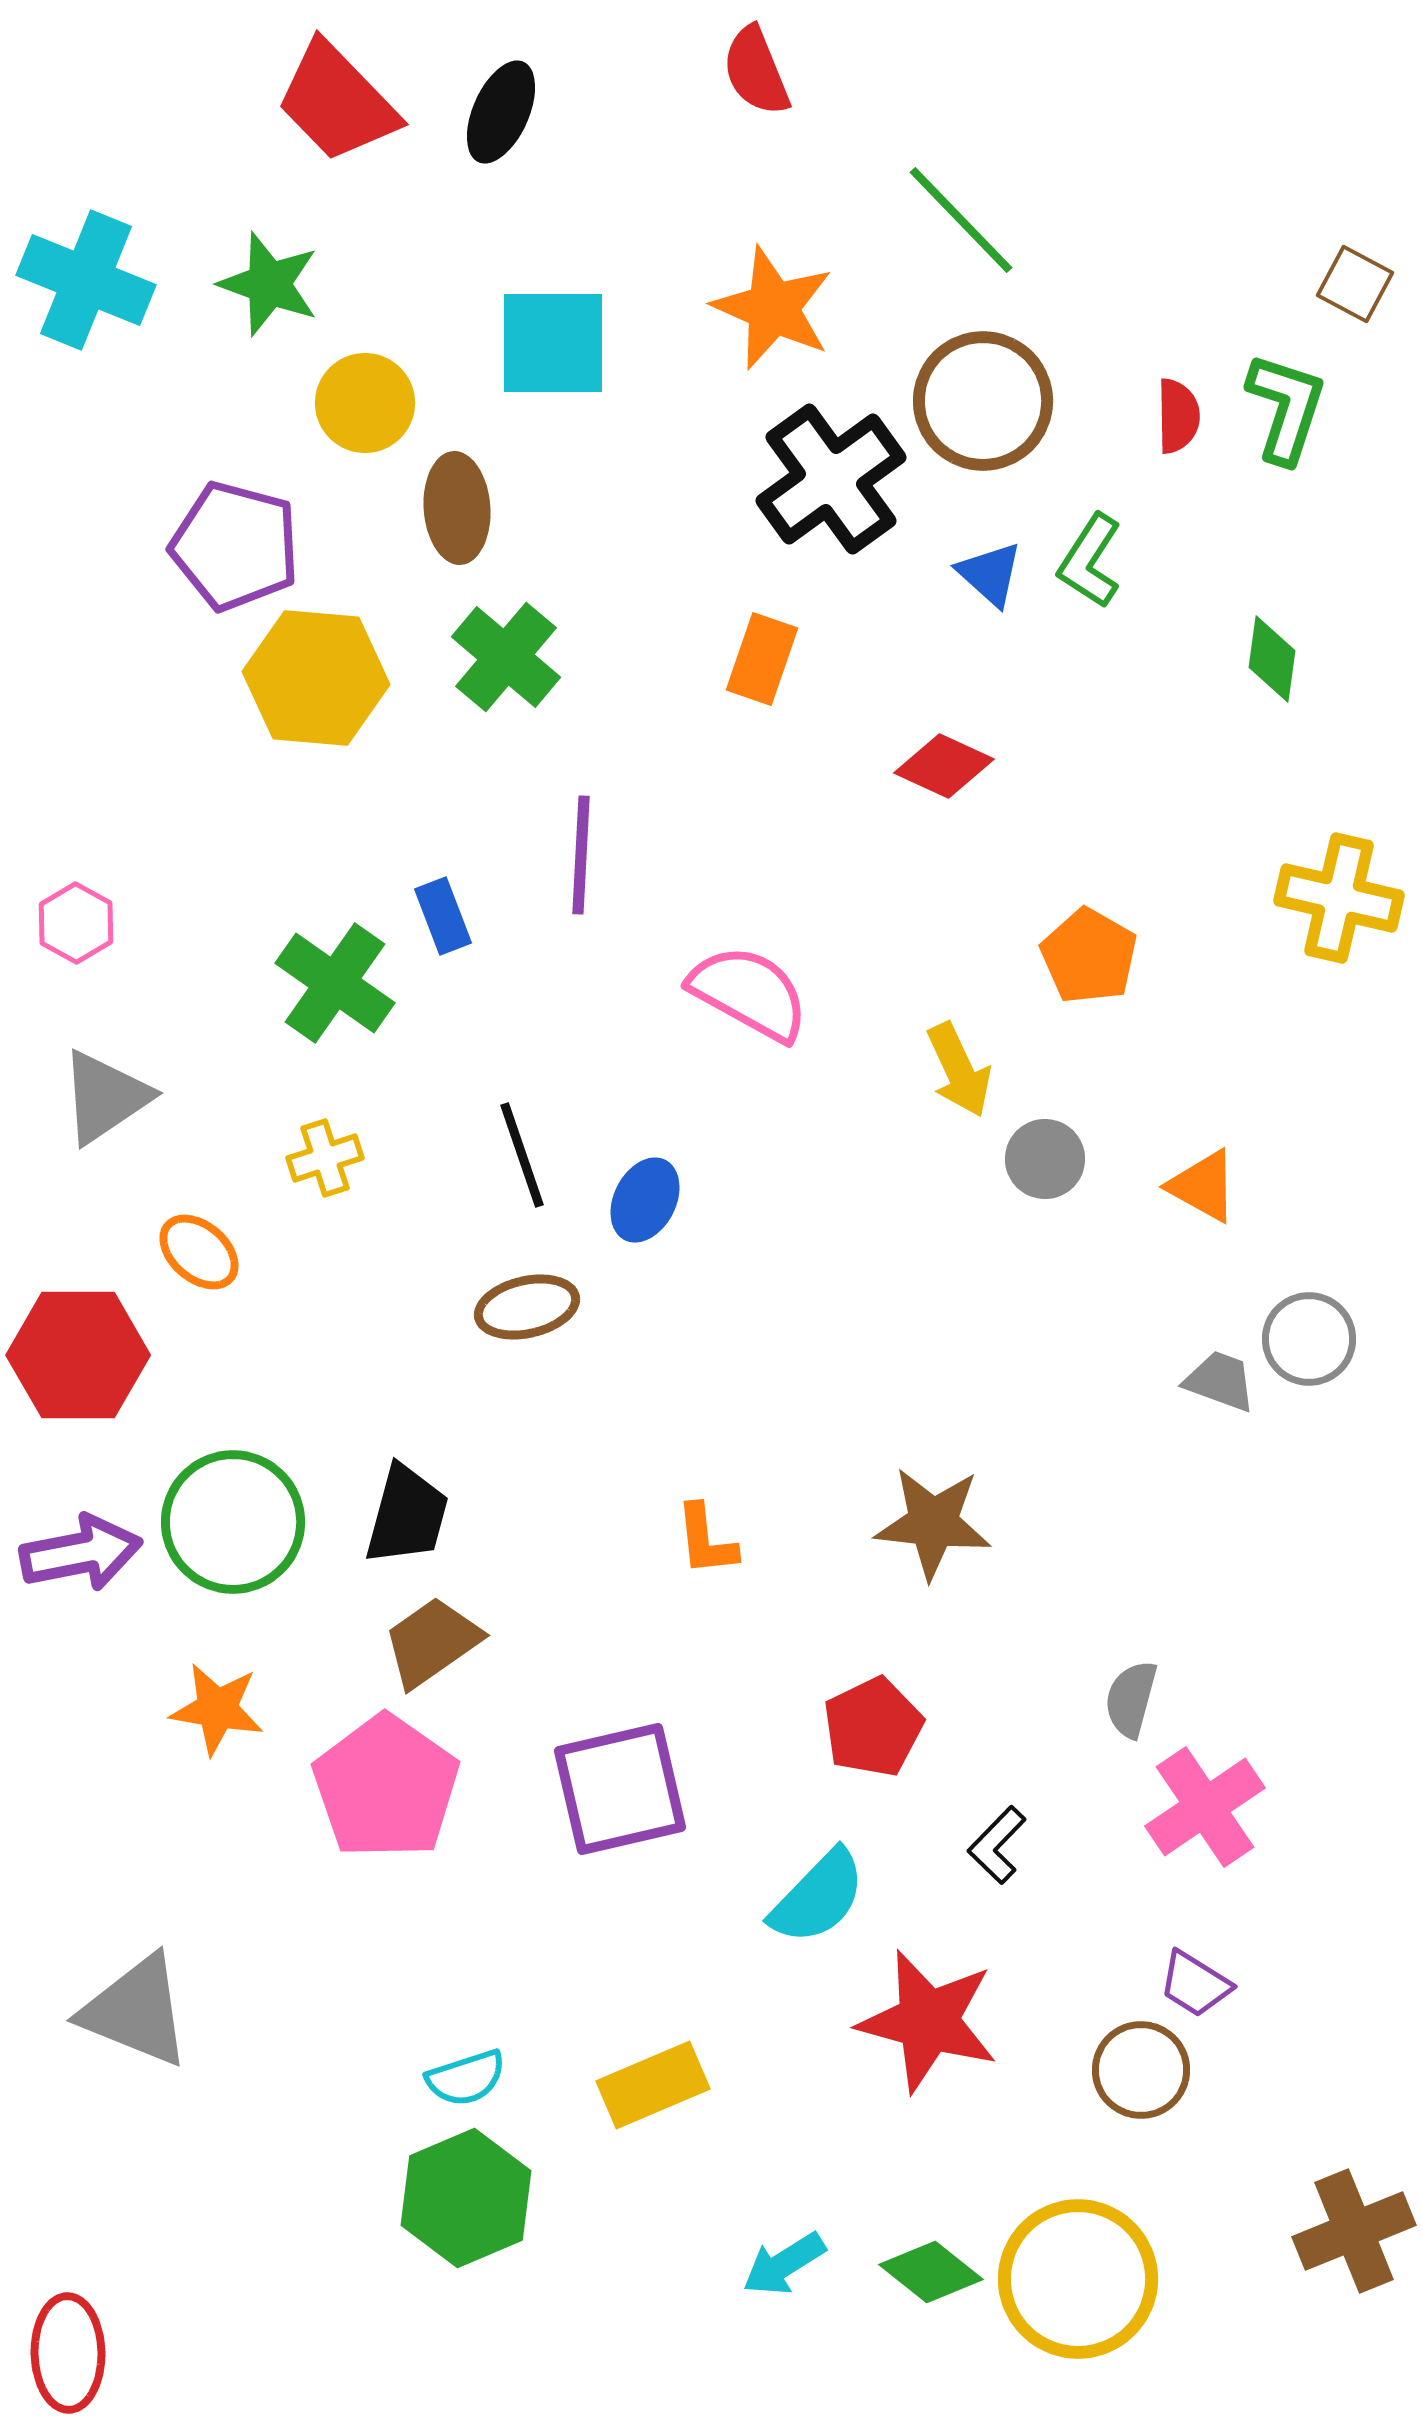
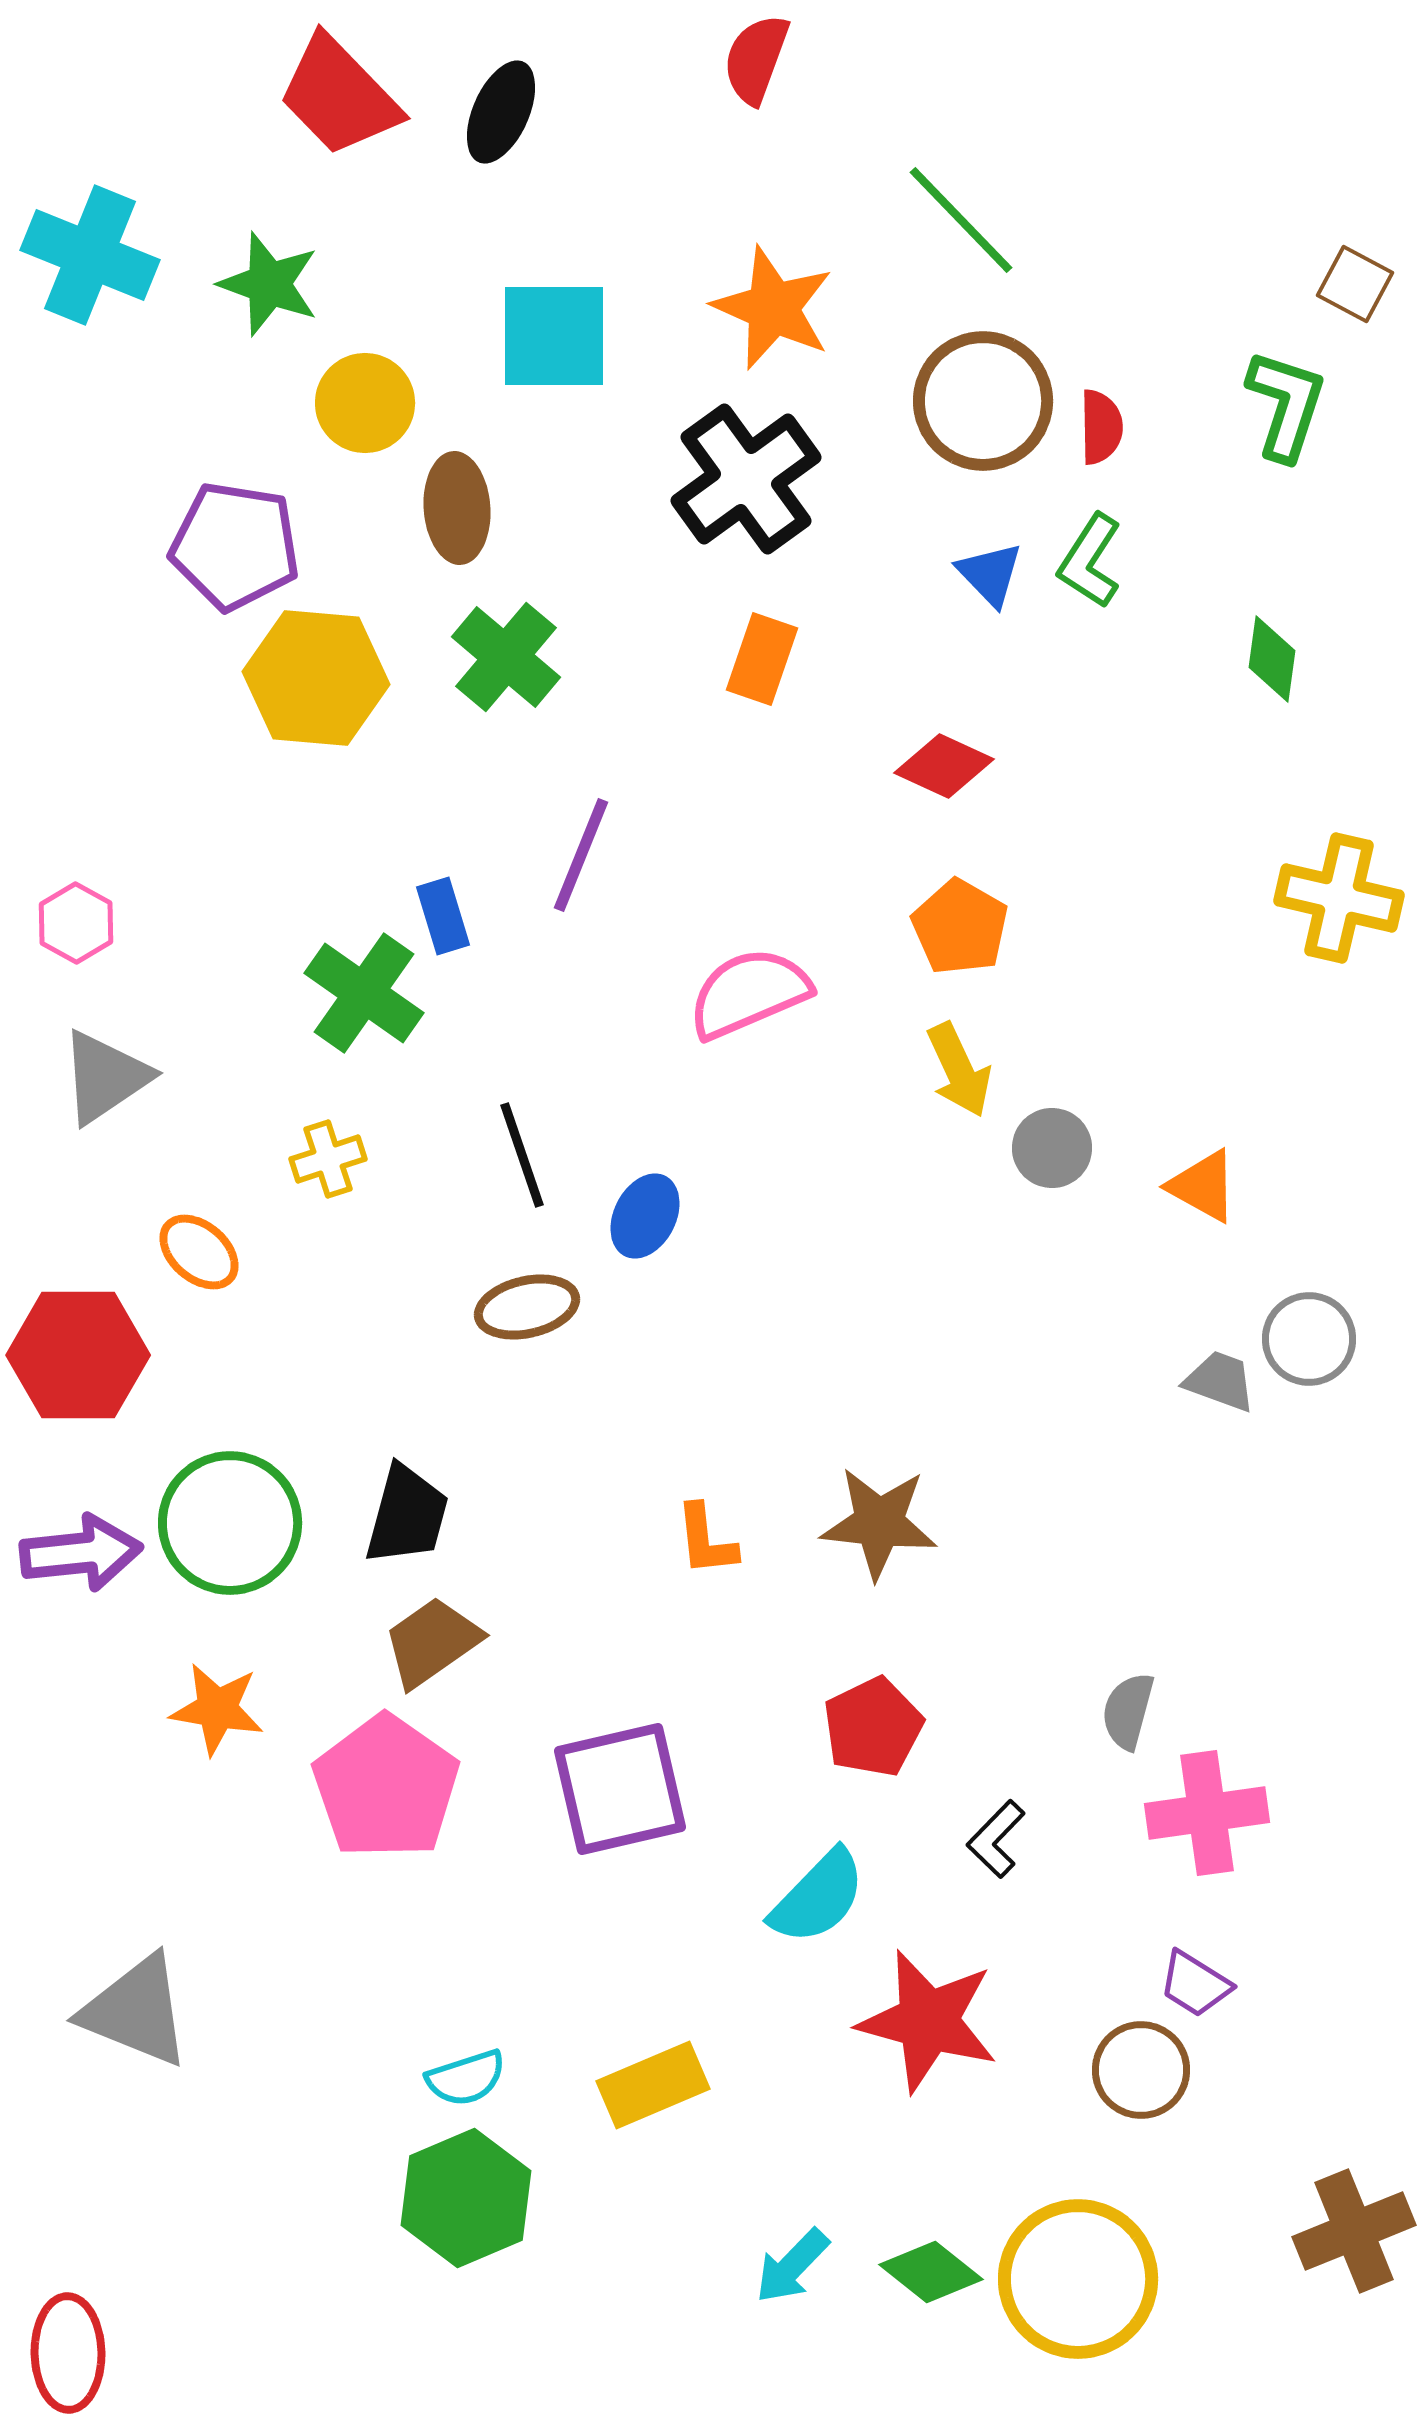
red semicircle at (756, 71): moved 12 px up; rotated 42 degrees clockwise
red trapezoid at (337, 102): moved 2 px right, 6 px up
cyan cross at (86, 280): moved 4 px right, 25 px up
cyan square at (553, 343): moved 1 px right, 7 px up
green L-shape at (1286, 408): moved 3 px up
red semicircle at (1178, 416): moved 77 px left, 11 px down
black cross at (831, 479): moved 85 px left
purple pentagon at (235, 546): rotated 6 degrees counterclockwise
blue triangle at (990, 574): rotated 4 degrees clockwise
purple line at (581, 855): rotated 19 degrees clockwise
blue rectangle at (443, 916): rotated 4 degrees clockwise
orange pentagon at (1089, 956): moved 129 px left, 29 px up
green cross at (335, 983): moved 29 px right, 10 px down
pink semicircle at (749, 993): rotated 52 degrees counterclockwise
gray triangle at (105, 1097): moved 20 px up
yellow cross at (325, 1158): moved 3 px right, 1 px down
gray circle at (1045, 1159): moved 7 px right, 11 px up
blue ellipse at (645, 1200): moved 16 px down
green circle at (233, 1522): moved 3 px left, 1 px down
brown star at (933, 1523): moved 54 px left
purple arrow at (81, 1553): rotated 5 degrees clockwise
gray semicircle at (1131, 1699): moved 3 px left, 12 px down
pink cross at (1205, 1807): moved 2 px right, 6 px down; rotated 26 degrees clockwise
black L-shape at (997, 1845): moved 1 px left, 6 px up
cyan arrow at (784, 2264): moved 8 px right, 2 px down; rotated 14 degrees counterclockwise
